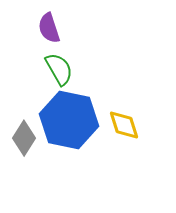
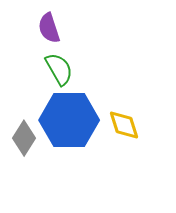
blue hexagon: rotated 12 degrees counterclockwise
